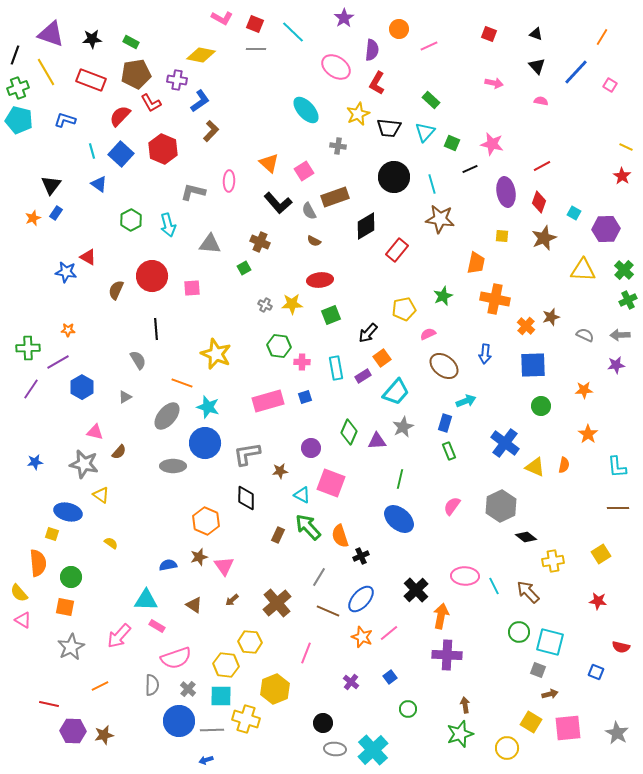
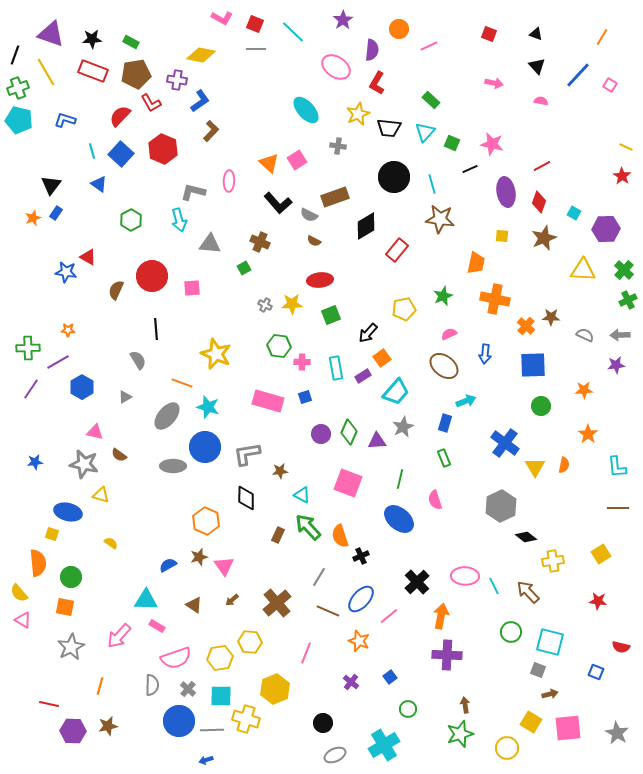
purple star at (344, 18): moved 1 px left, 2 px down
blue line at (576, 72): moved 2 px right, 3 px down
red rectangle at (91, 80): moved 2 px right, 9 px up
pink square at (304, 171): moved 7 px left, 11 px up
gray semicircle at (309, 211): moved 4 px down; rotated 36 degrees counterclockwise
cyan arrow at (168, 225): moved 11 px right, 5 px up
brown star at (551, 317): rotated 18 degrees clockwise
pink semicircle at (428, 334): moved 21 px right
pink rectangle at (268, 401): rotated 32 degrees clockwise
blue circle at (205, 443): moved 4 px down
purple circle at (311, 448): moved 10 px right, 14 px up
green rectangle at (449, 451): moved 5 px left, 7 px down
brown semicircle at (119, 452): moved 3 px down; rotated 84 degrees clockwise
yellow triangle at (535, 467): rotated 35 degrees clockwise
pink square at (331, 483): moved 17 px right
yellow triangle at (101, 495): rotated 18 degrees counterclockwise
pink semicircle at (452, 506): moved 17 px left, 6 px up; rotated 54 degrees counterclockwise
blue semicircle at (168, 565): rotated 18 degrees counterclockwise
black cross at (416, 590): moved 1 px right, 8 px up
green circle at (519, 632): moved 8 px left
pink line at (389, 633): moved 17 px up
orange star at (362, 637): moved 3 px left, 4 px down
yellow hexagon at (226, 665): moved 6 px left, 7 px up; rotated 15 degrees counterclockwise
orange line at (100, 686): rotated 48 degrees counterclockwise
brown star at (104, 735): moved 4 px right, 9 px up
gray ellipse at (335, 749): moved 6 px down; rotated 30 degrees counterclockwise
cyan cross at (373, 750): moved 11 px right, 5 px up; rotated 12 degrees clockwise
